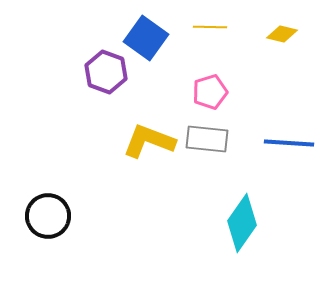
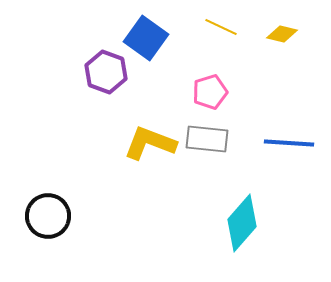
yellow line: moved 11 px right; rotated 24 degrees clockwise
yellow L-shape: moved 1 px right, 2 px down
cyan diamond: rotated 6 degrees clockwise
